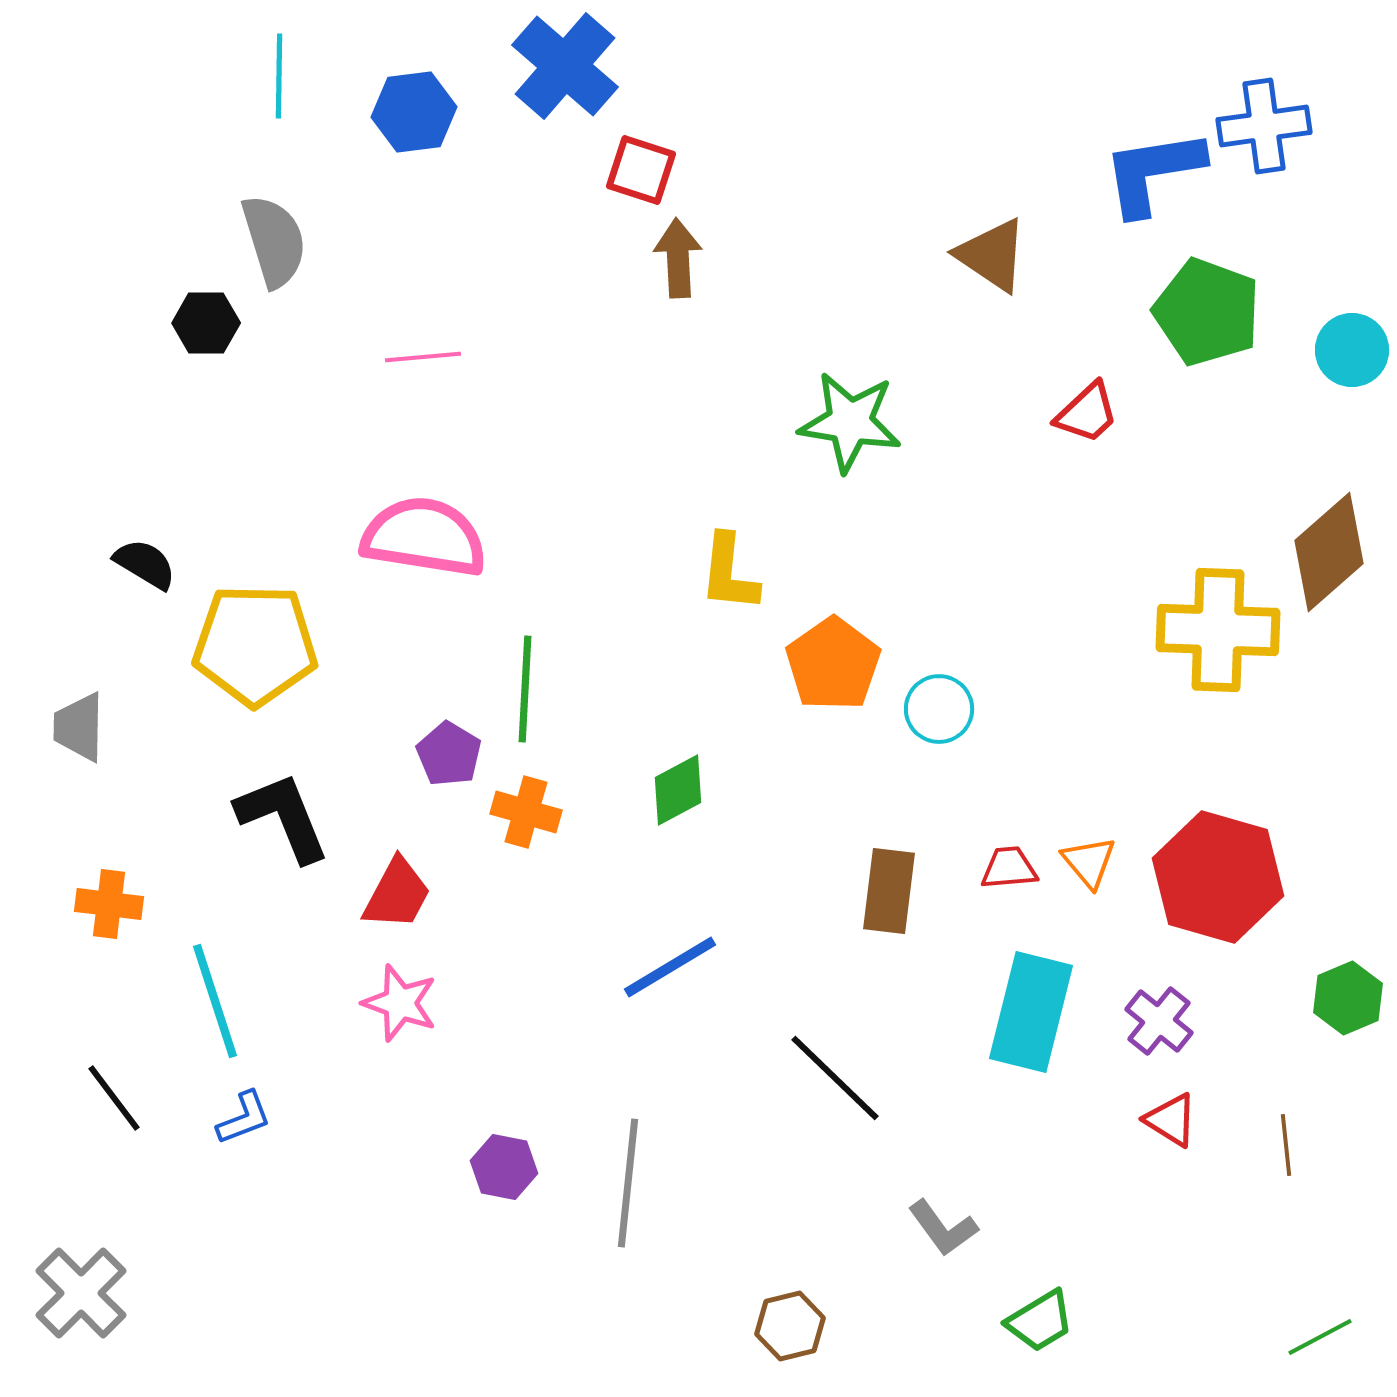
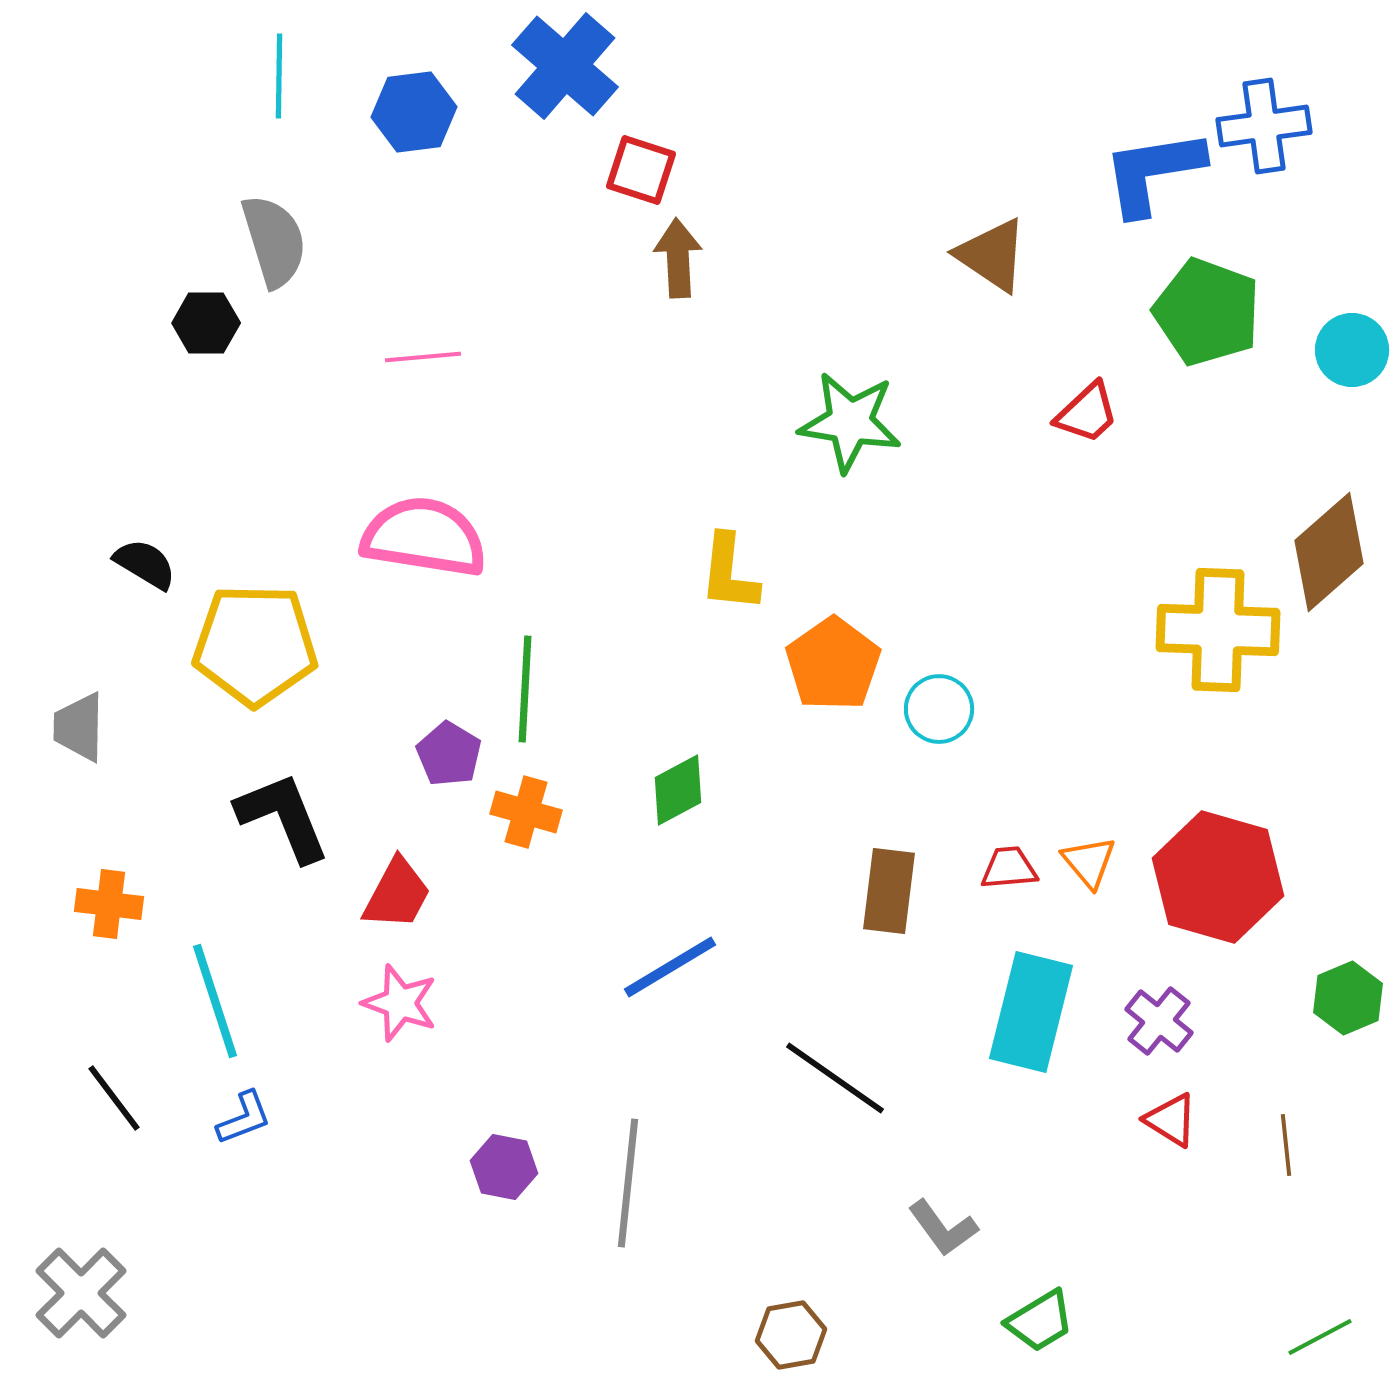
black line at (835, 1078): rotated 9 degrees counterclockwise
brown hexagon at (790, 1326): moved 1 px right, 9 px down; rotated 4 degrees clockwise
